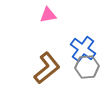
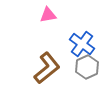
blue cross: moved 1 px left, 5 px up
gray hexagon: rotated 20 degrees counterclockwise
